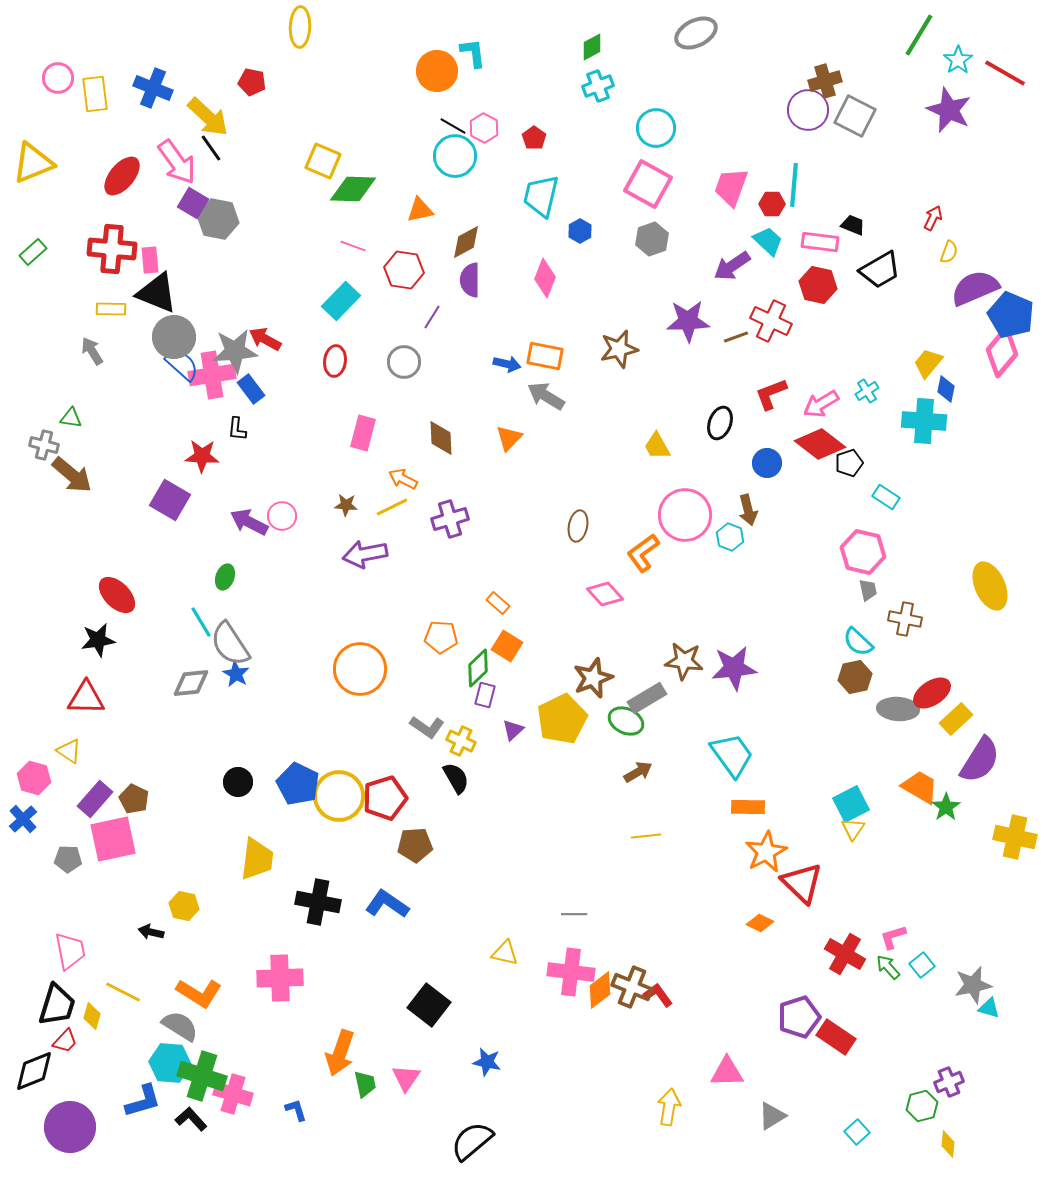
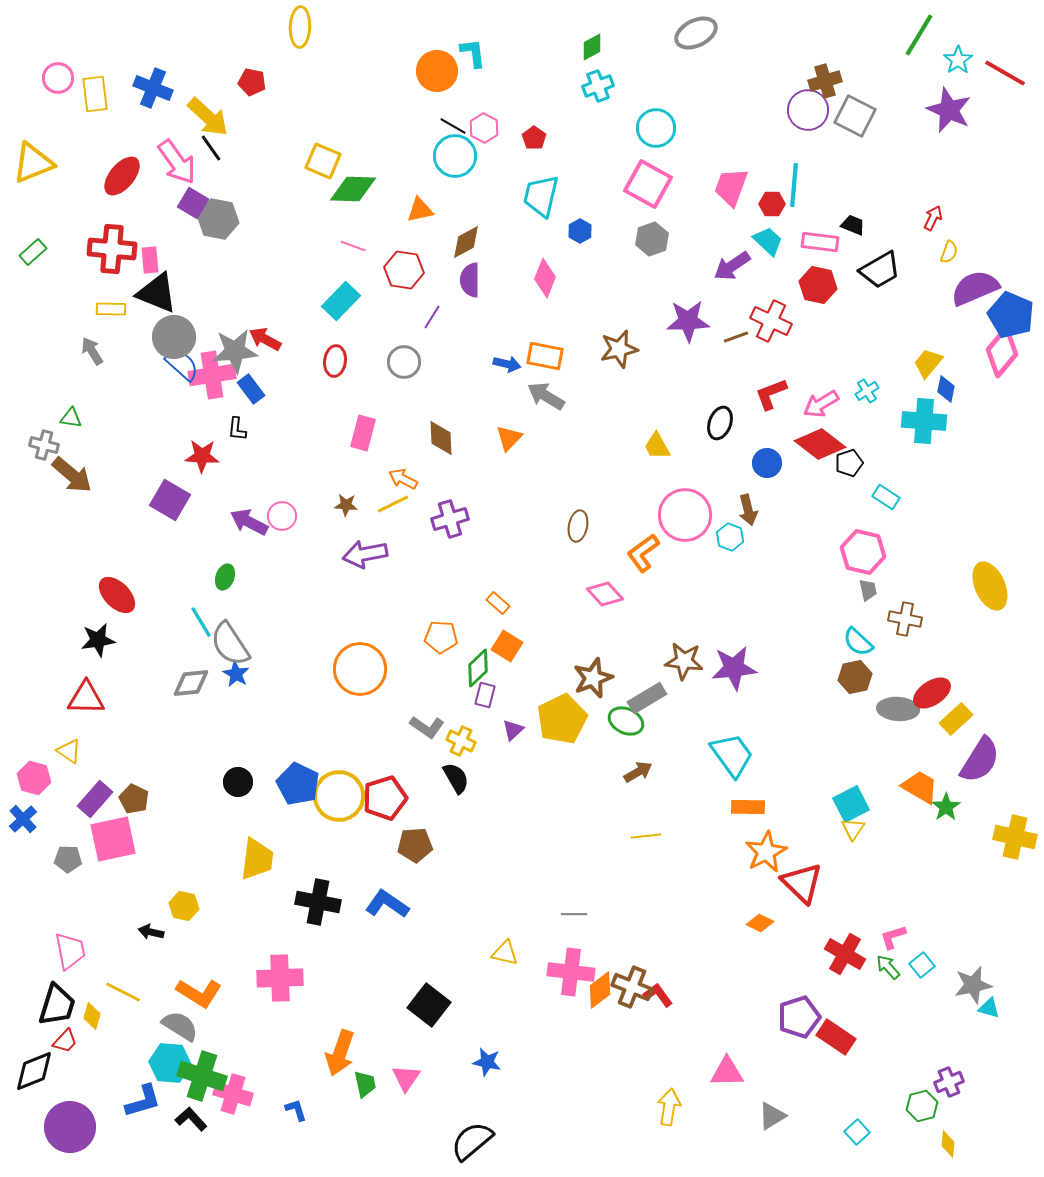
yellow line at (392, 507): moved 1 px right, 3 px up
